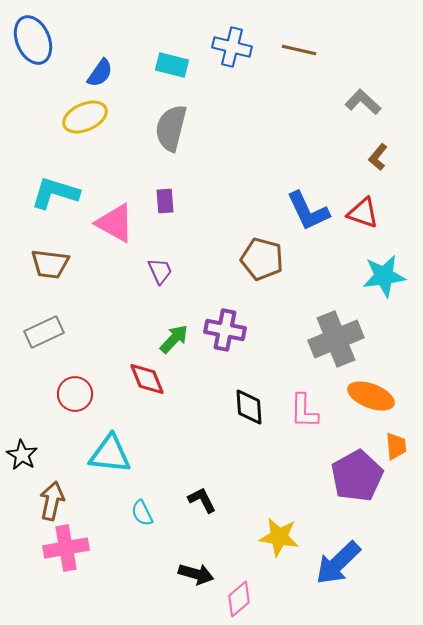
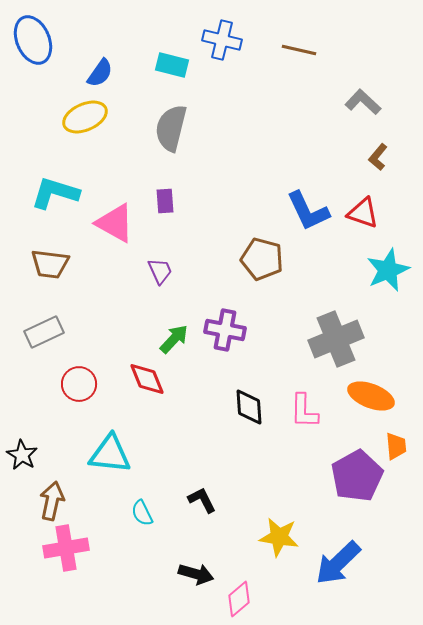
blue cross: moved 10 px left, 7 px up
cyan star: moved 4 px right, 6 px up; rotated 15 degrees counterclockwise
red circle: moved 4 px right, 10 px up
